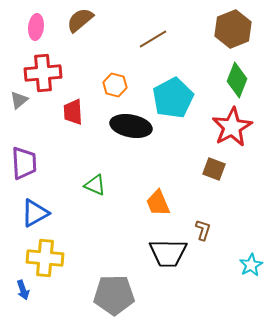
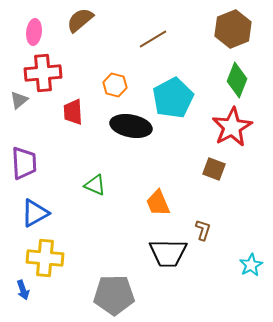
pink ellipse: moved 2 px left, 5 px down
